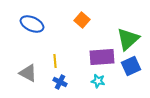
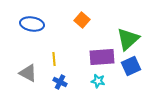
blue ellipse: rotated 15 degrees counterclockwise
yellow line: moved 1 px left, 2 px up
